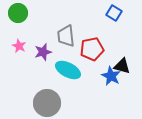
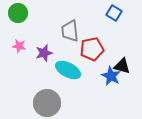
gray trapezoid: moved 4 px right, 5 px up
pink star: rotated 16 degrees counterclockwise
purple star: moved 1 px right, 1 px down
